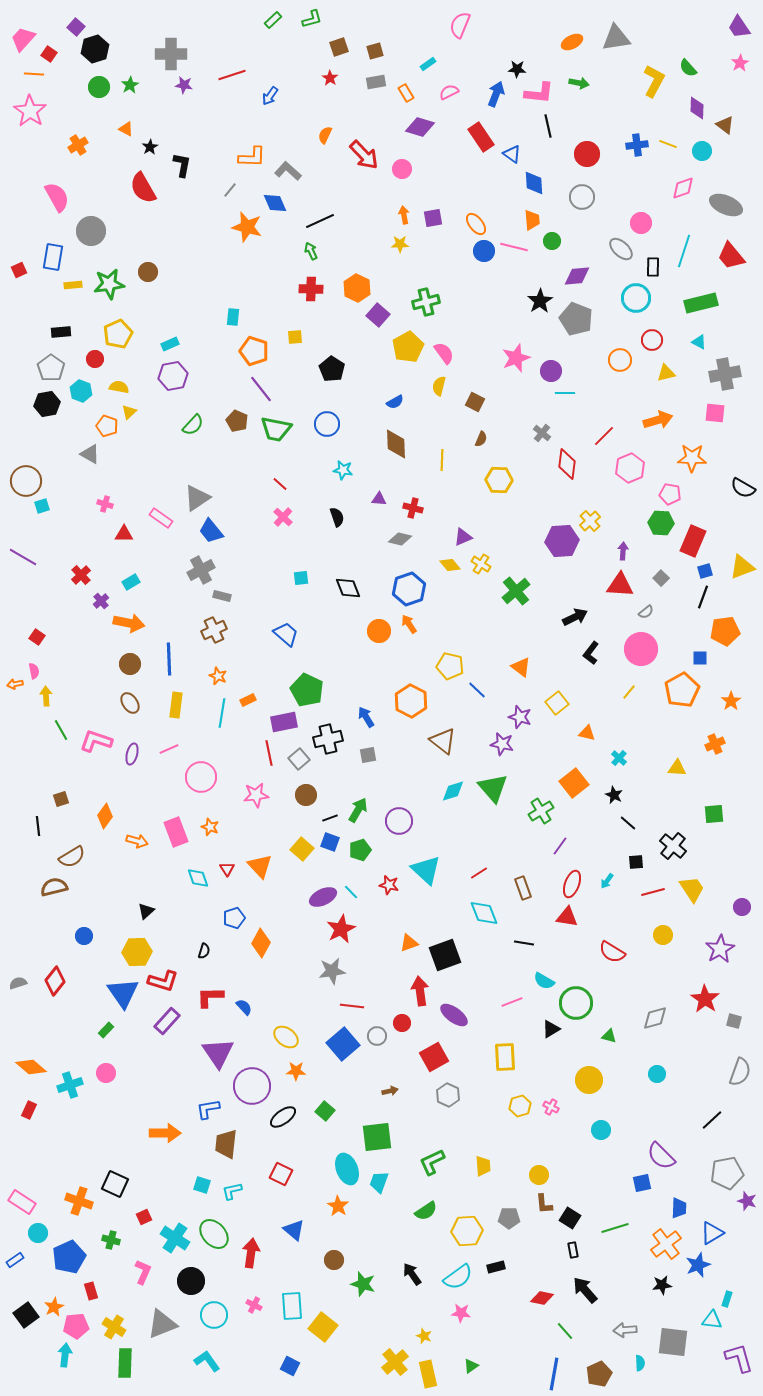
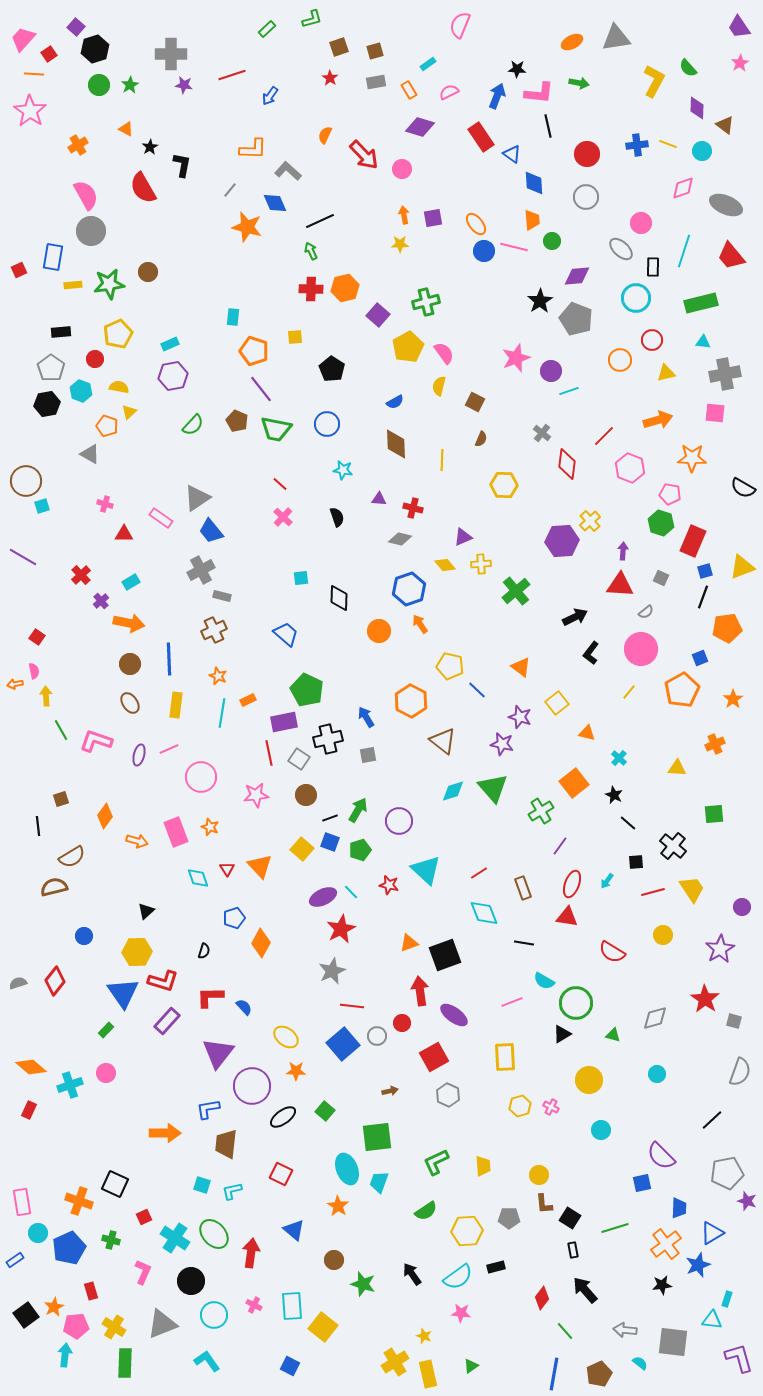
green rectangle at (273, 20): moved 6 px left, 9 px down
red square at (49, 54): rotated 21 degrees clockwise
green circle at (99, 87): moved 2 px up
orange rectangle at (406, 93): moved 3 px right, 3 px up
blue arrow at (496, 94): moved 1 px right, 2 px down
orange L-shape at (252, 157): moved 1 px right, 8 px up
pink semicircle at (57, 197): moved 29 px right, 2 px up
gray circle at (582, 197): moved 4 px right
orange hexagon at (357, 288): moved 12 px left; rotated 20 degrees clockwise
cyan triangle at (699, 342): moved 4 px right; rotated 21 degrees counterclockwise
cyan line at (565, 393): moved 4 px right, 2 px up; rotated 18 degrees counterclockwise
pink hexagon at (630, 468): rotated 16 degrees counterclockwise
yellow hexagon at (499, 480): moved 5 px right, 5 px down
green hexagon at (661, 523): rotated 15 degrees clockwise
yellow cross at (481, 564): rotated 36 degrees counterclockwise
yellow diamond at (450, 565): moved 5 px left
gray square at (661, 578): rotated 21 degrees counterclockwise
black diamond at (348, 588): moved 9 px left, 10 px down; rotated 24 degrees clockwise
orange arrow at (409, 624): moved 11 px right
orange pentagon at (725, 631): moved 2 px right, 3 px up
blue square at (700, 658): rotated 21 degrees counterclockwise
orange star at (731, 701): moved 2 px right, 2 px up
purple ellipse at (132, 754): moved 7 px right, 1 px down
gray square at (299, 759): rotated 15 degrees counterclockwise
gray star at (332, 971): rotated 16 degrees counterclockwise
black triangle at (551, 1029): moved 11 px right, 5 px down
green triangle at (609, 1036): moved 4 px right, 1 px up
purple triangle at (218, 1053): rotated 12 degrees clockwise
green L-shape at (432, 1162): moved 4 px right
pink rectangle at (22, 1202): rotated 48 degrees clockwise
blue pentagon at (69, 1257): moved 9 px up
red diamond at (542, 1298): rotated 65 degrees counterclockwise
gray arrow at (625, 1330): rotated 10 degrees clockwise
yellow cross at (395, 1362): rotated 8 degrees clockwise
cyan semicircle at (640, 1363): rotated 49 degrees counterclockwise
